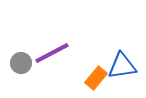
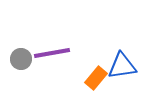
purple line: rotated 18 degrees clockwise
gray circle: moved 4 px up
